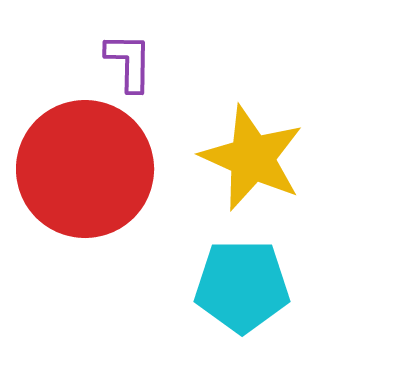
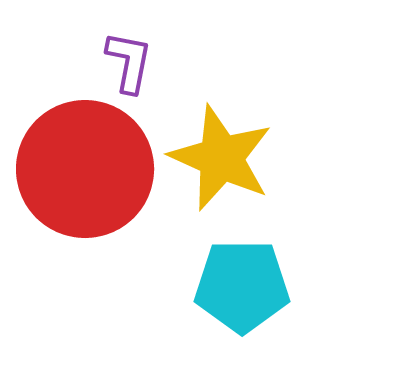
purple L-shape: rotated 10 degrees clockwise
yellow star: moved 31 px left
